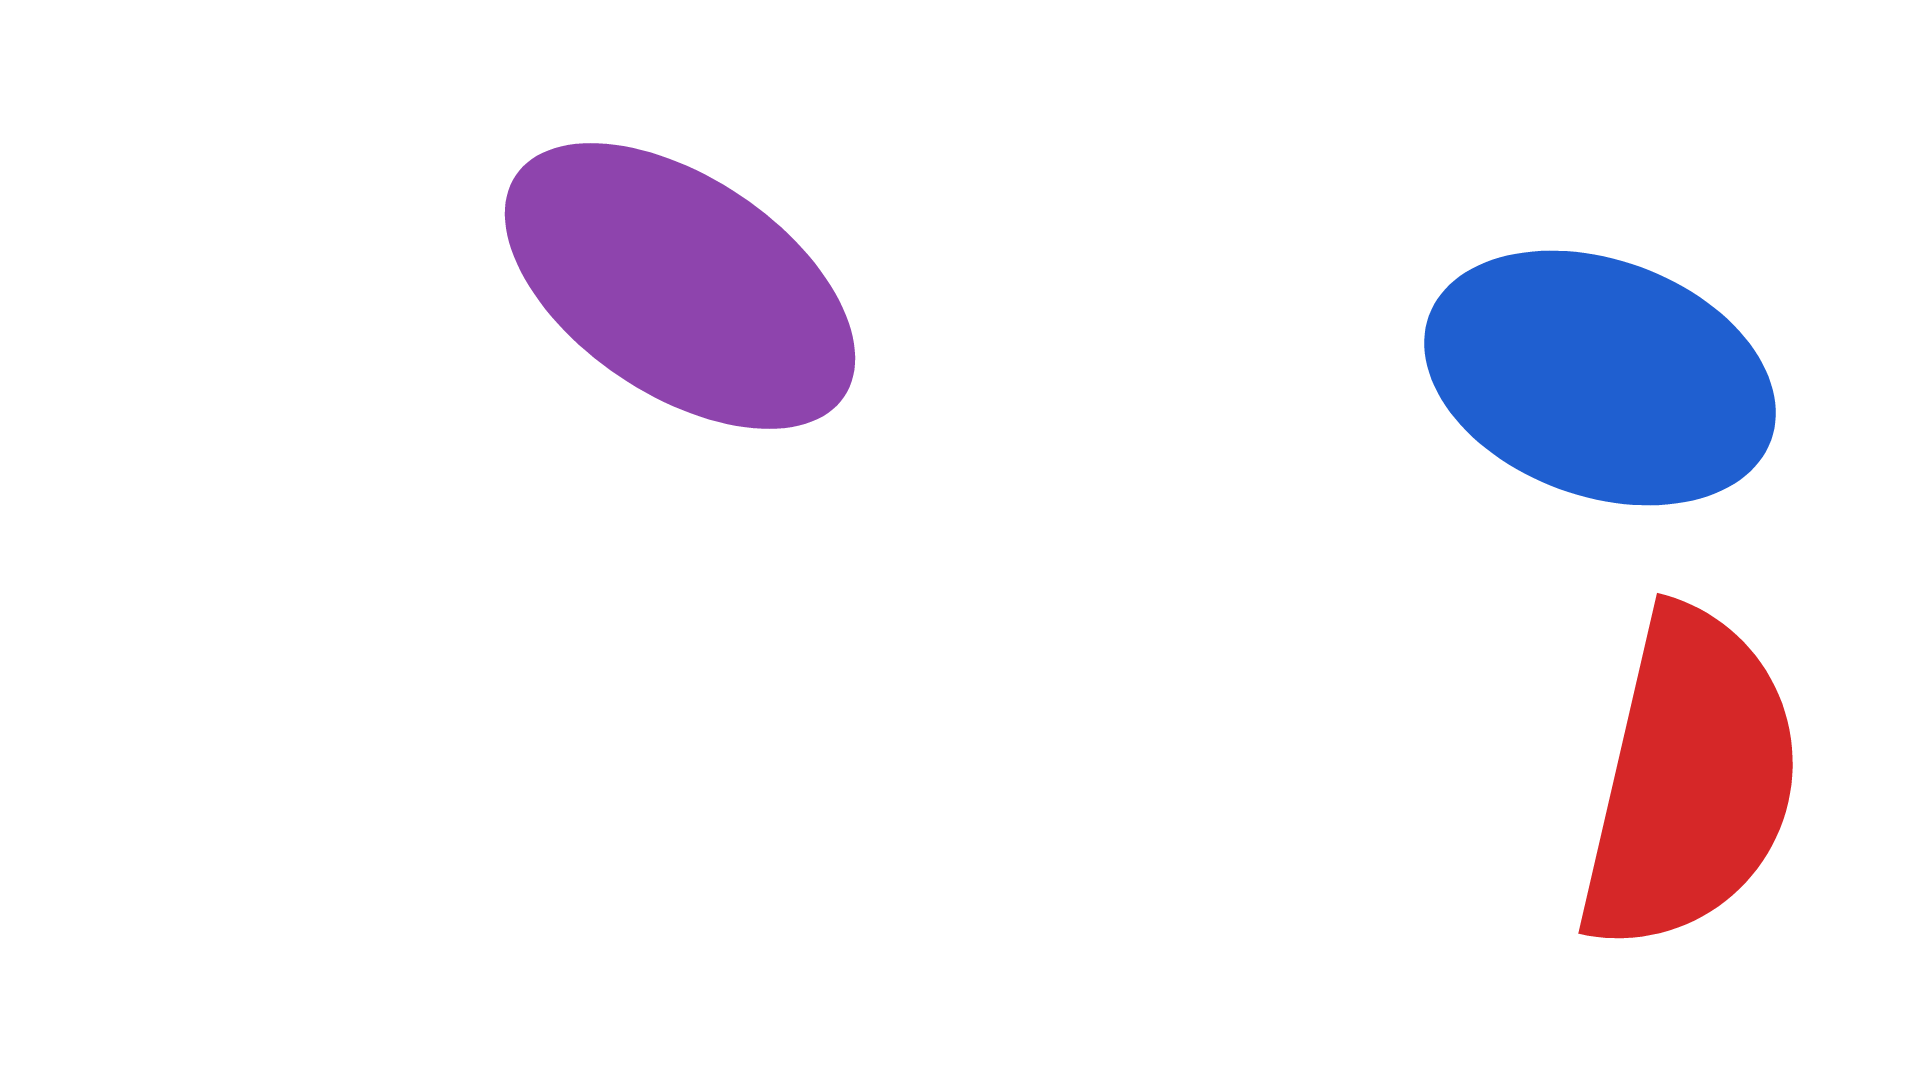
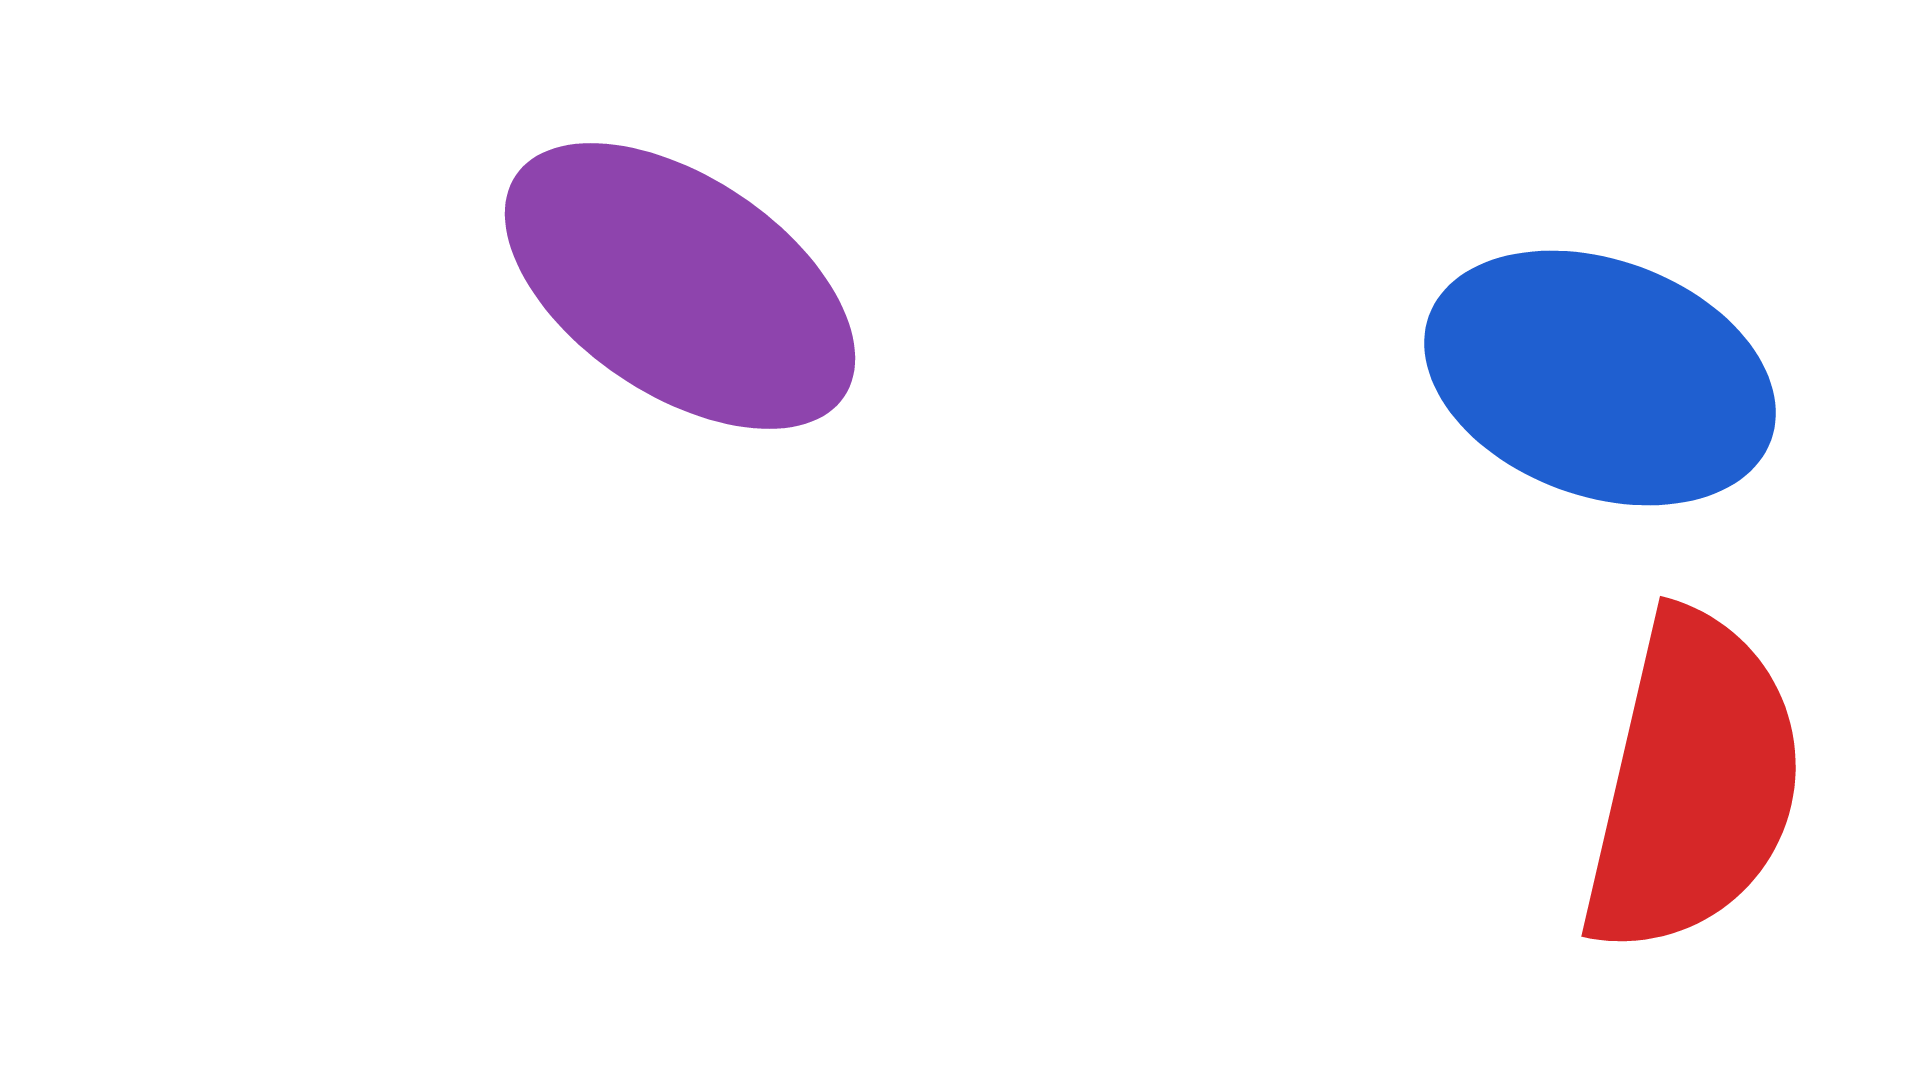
red semicircle: moved 3 px right, 3 px down
